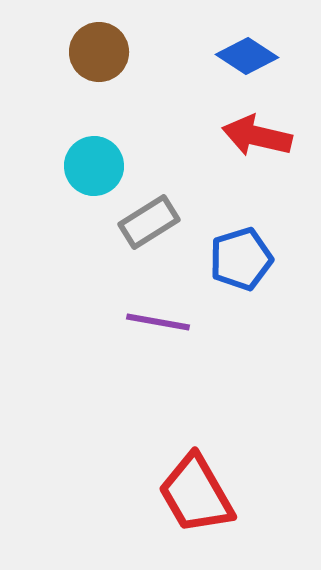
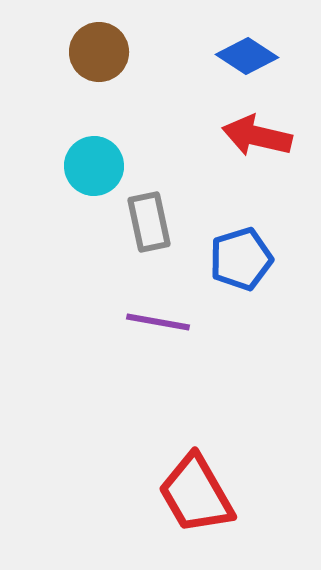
gray rectangle: rotated 70 degrees counterclockwise
